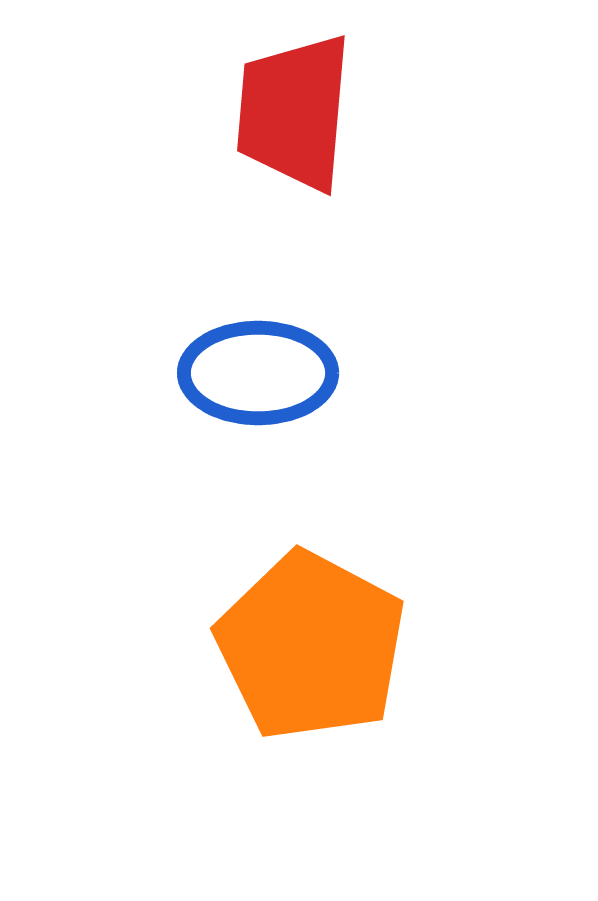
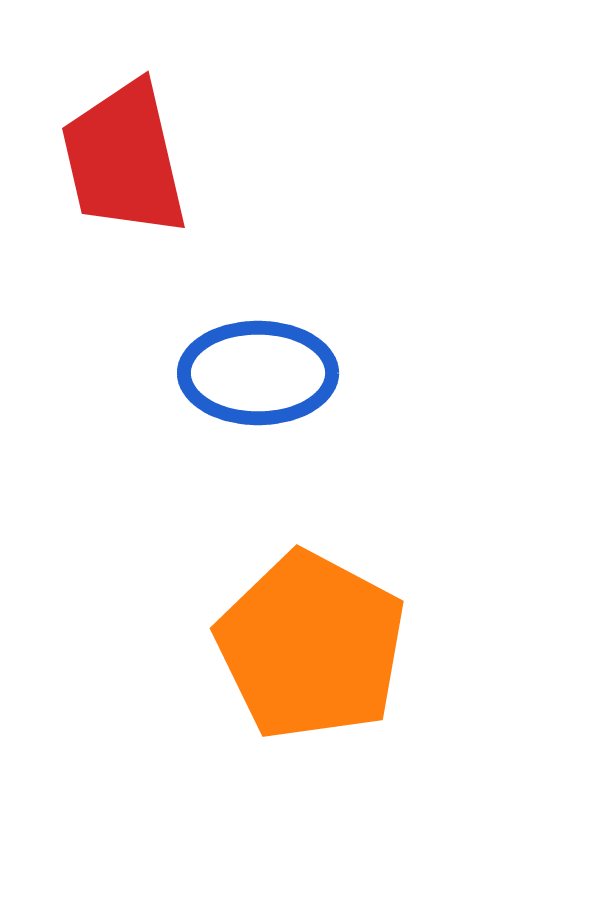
red trapezoid: moved 170 px left, 47 px down; rotated 18 degrees counterclockwise
